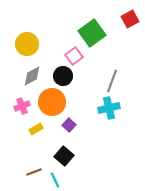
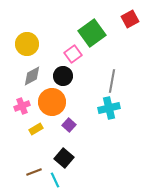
pink square: moved 1 px left, 2 px up
gray line: rotated 10 degrees counterclockwise
black square: moved 2 px down
